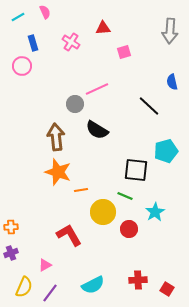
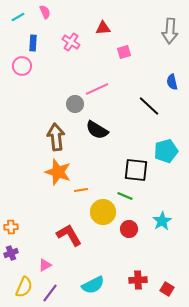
blue rectangle: rotated 21 degrees clockwise
cyan star: moved 7 px right, 9 px down
